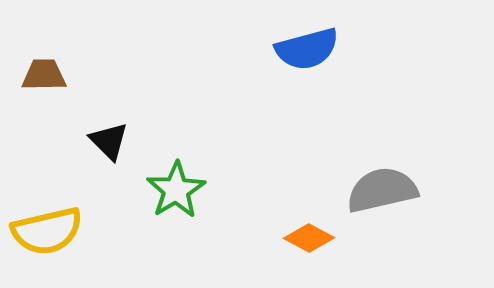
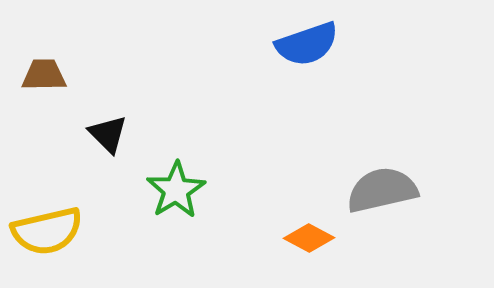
blue semicircle: moved 5 px up; rotated 4 degrees counterclockwise
black triangle: moved 1 px left, 7 px up
